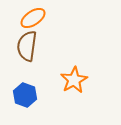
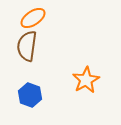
orange star: moved 12 px right
blue hexagon: moved 5 px right
